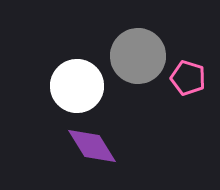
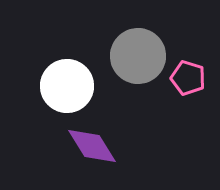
white circle: moved 10 px left
